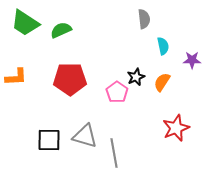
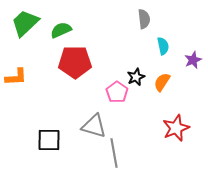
green trapezoid: rotated 104 degrees clockwise
purple star: moved 1 px right; rotated 24 degrees counterclockwise
red pentagon: moved 5 px right, 17 px up
gray triangle: moved 9 px right, 10 px up
